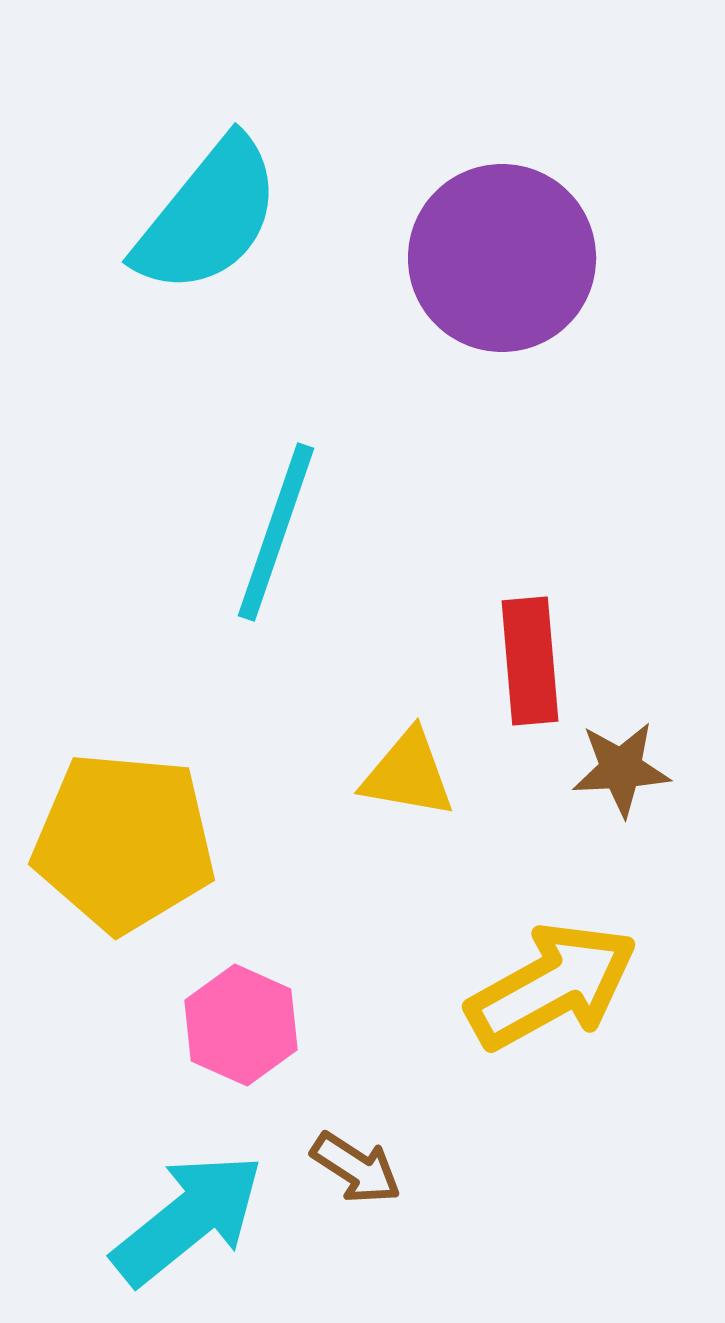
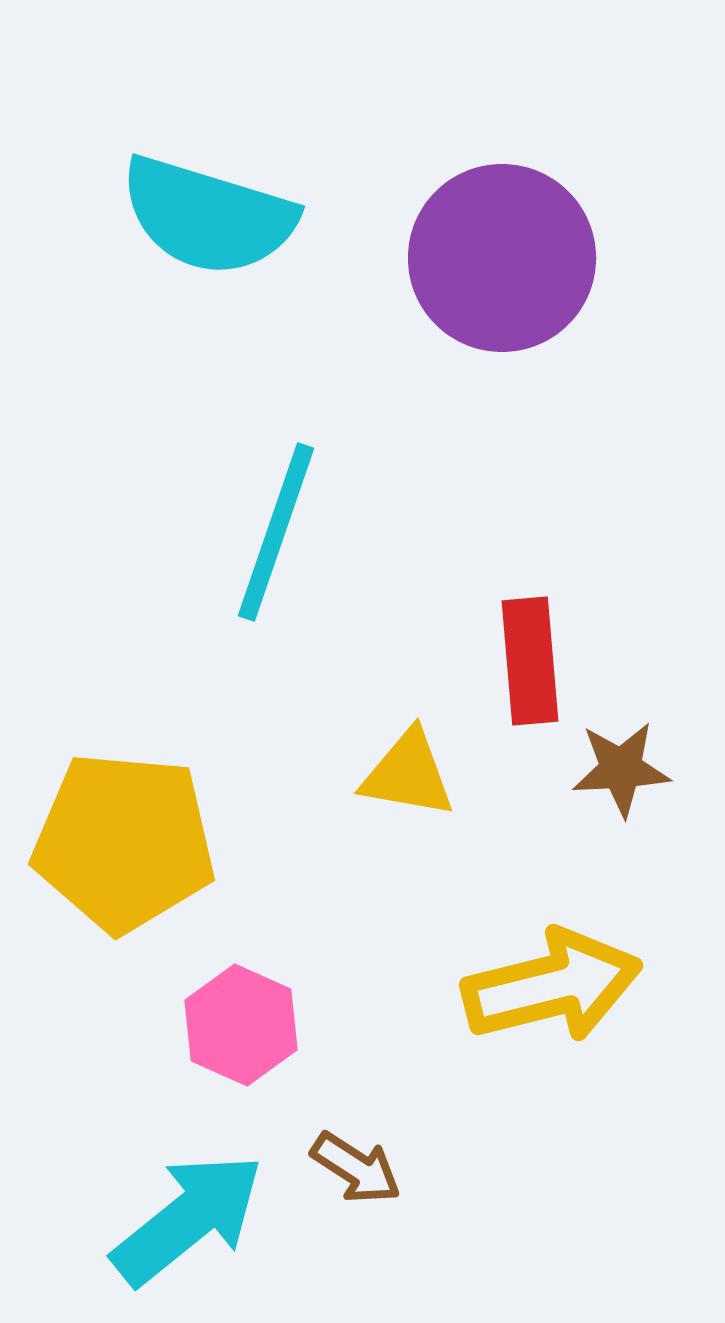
cyan semicircle: rotated 68 degrees clockwise
yellow arrow: rotated 15 degrees clockwise
